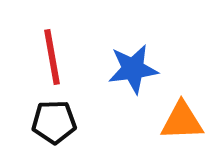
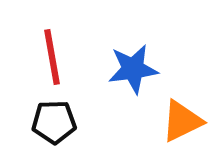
orange triangle: rotated 24 degrees counterclockwise
